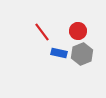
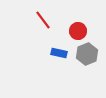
red line: moved 1 px right, 12 px up
gray hexagon: moved 5 px right
